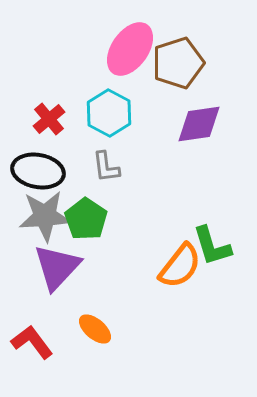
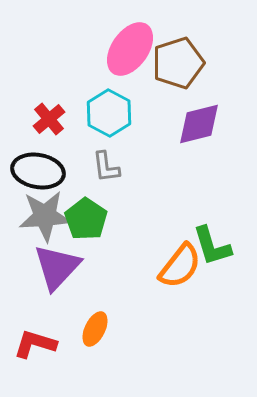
purple diamond: rotated 6 degrees counterclockwise
orange ellipse: rotated 76 degrees clockwise
red L-shape: moved 3 px right, 2 px down; rotated 36 degrees counterclockwise
